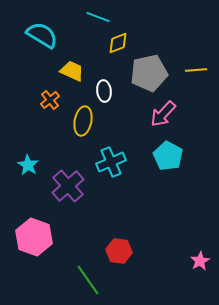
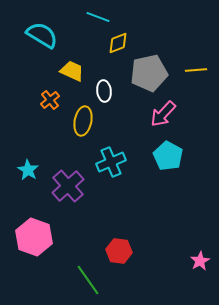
cyan star: moved 5 px down
